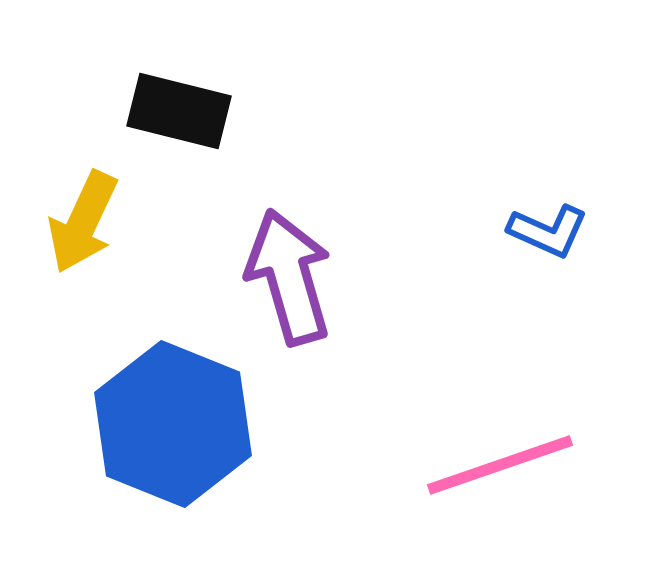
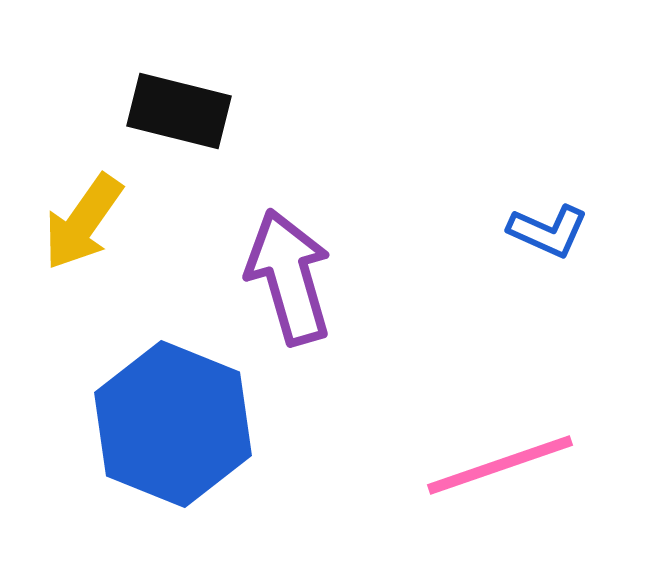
yellow arrow: rotated 10 degrees clockwise
